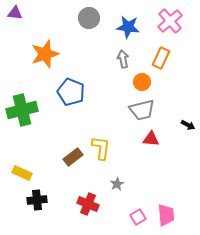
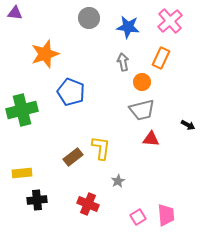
gray arrow: moved 3 px down
yellow rectangle: rotated 30 degrees counterclockwise
gray star: moved 1 px right, 3 px up
